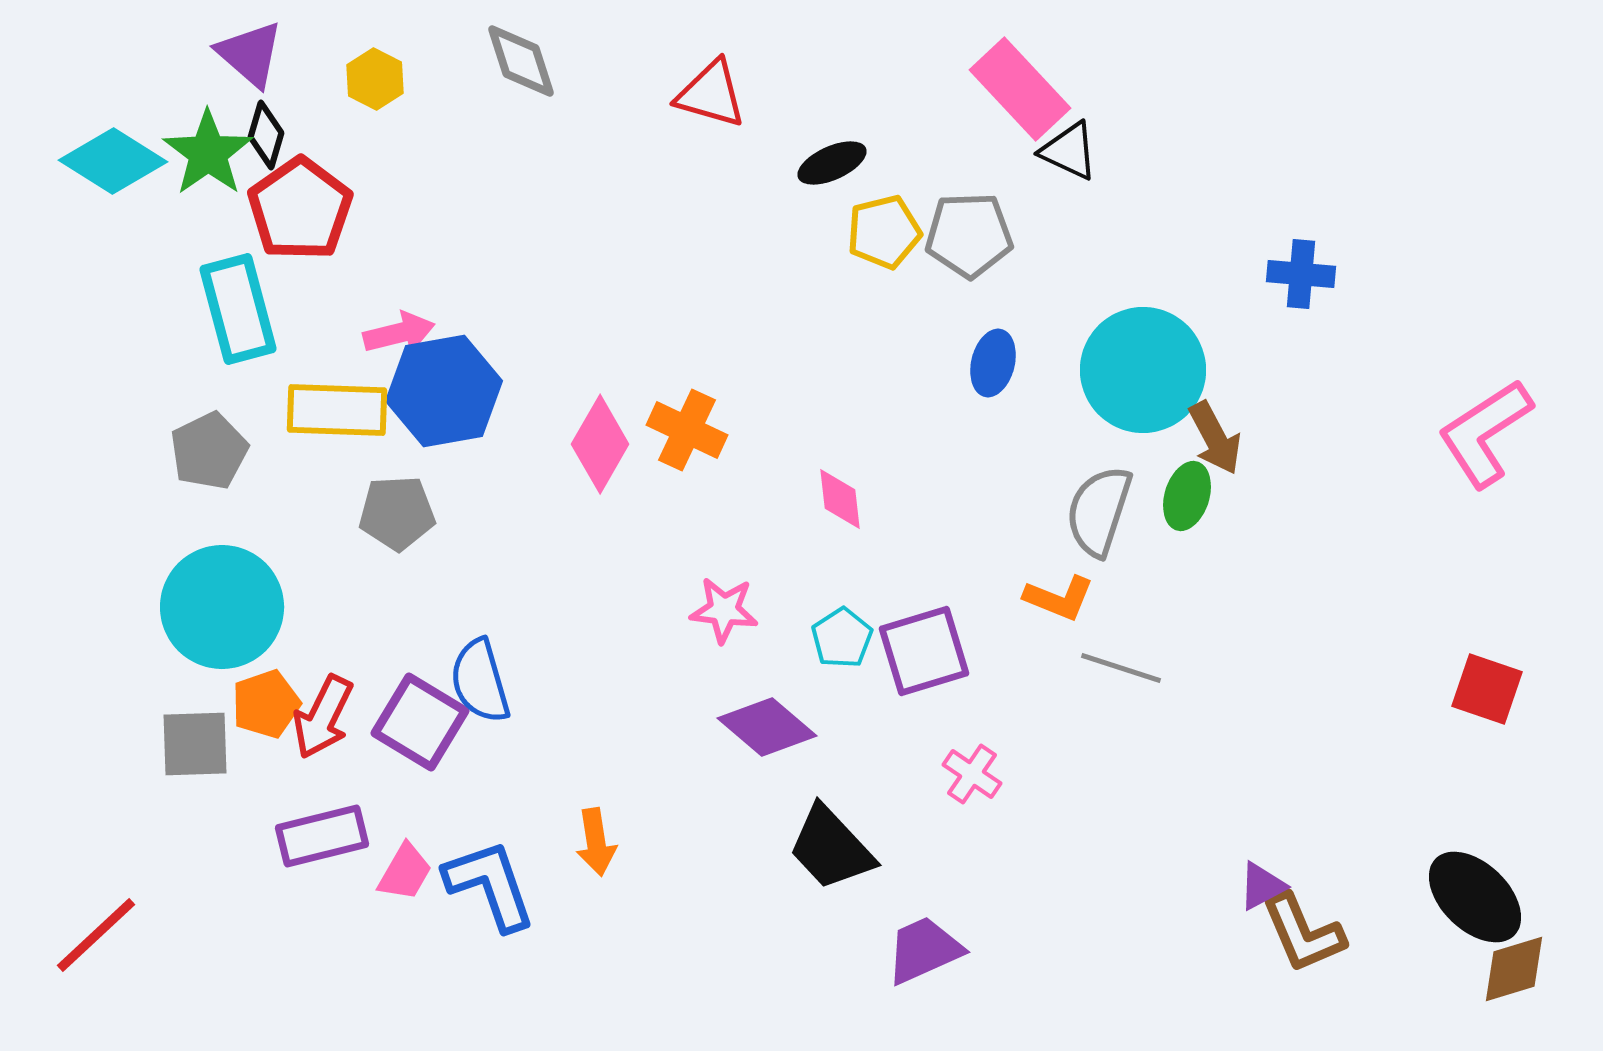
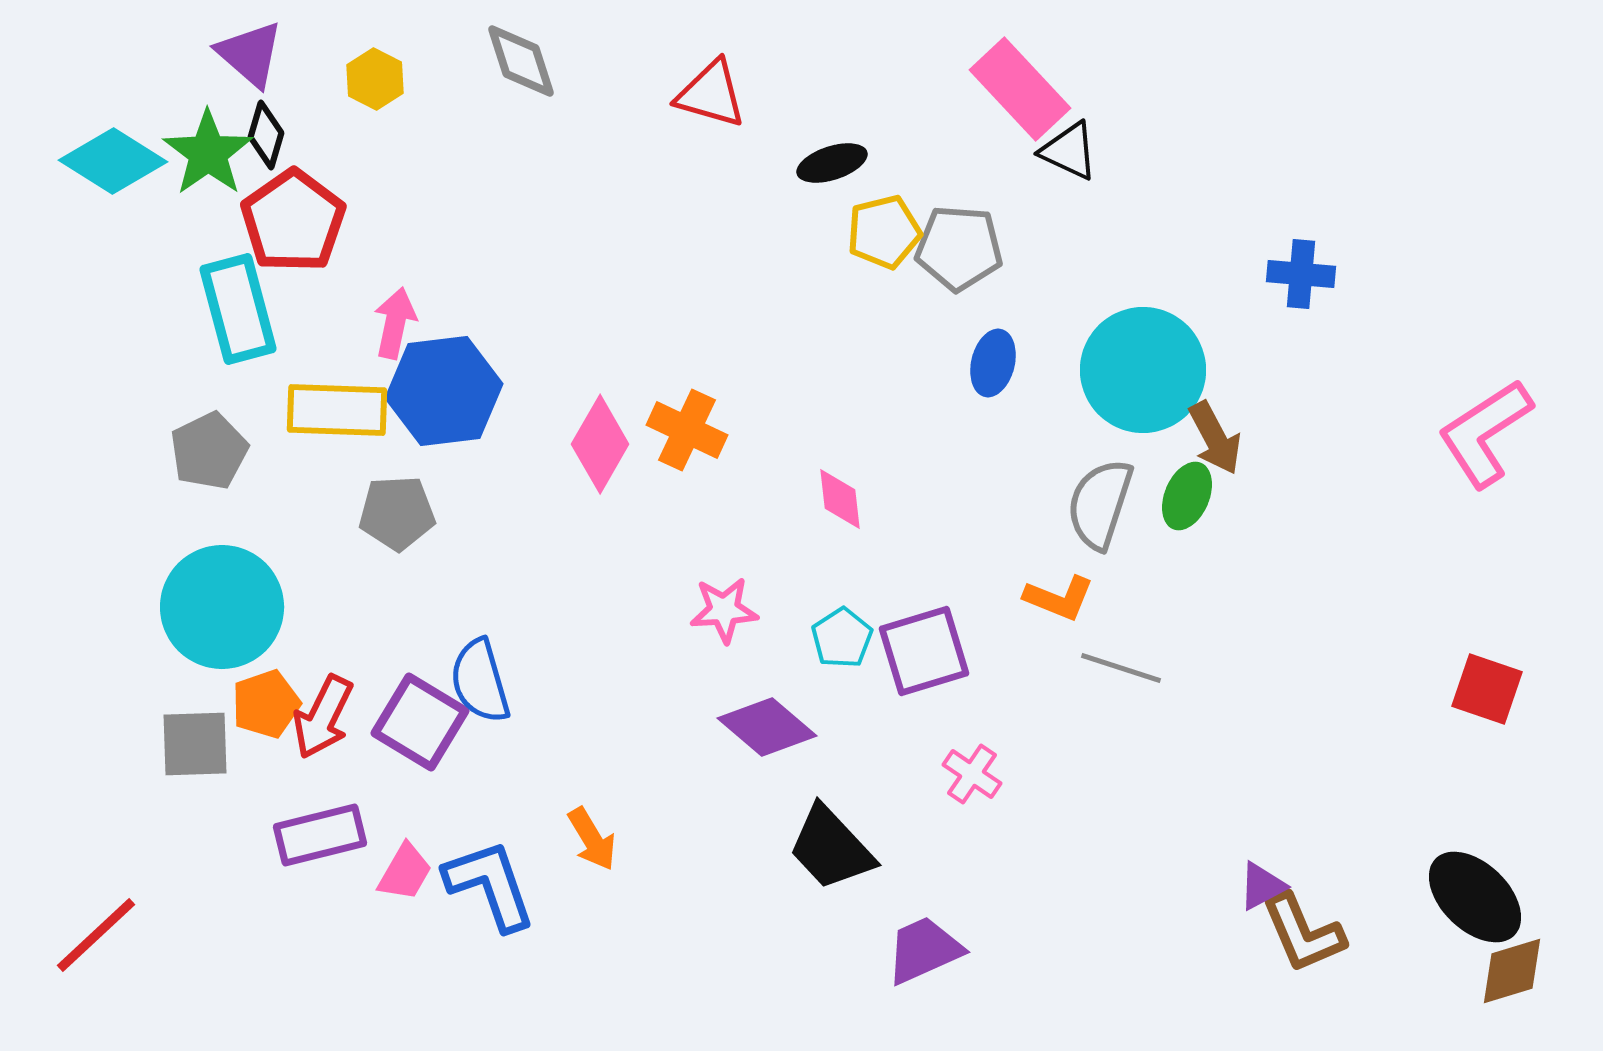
black ellipse at (832, 163): rotated 6 degrees clockwise
red pentagon at (300, 209): moved 7 px left, 12 px down
gray pentagon at (969, 235): moved 10 px left, 13 px down; rotated 6 degrees clockwise
pink arrow at (399, 333): moved 4 px left, 10 px up; rotated 64 degrees counterclockwise
blue hexagon at (444, 391): rotated 3 degrees clockwise
green ellipse at (1187, 496): rotated 6 degrees clockwise
gray semicircle at (1099, 511): moved 1 px right, 7 px up
pink star at (724, 610): rotated 10 degrees counterclockwise
purple rectangle at (322, 836): moved 2 px left, 1 px up
orange arrow at (596, 842): moved 4 px left, 3 px up; rotated 22 degrees counterclockwise
brown diamond at (1514, 969): moved 2 px left, 2 px down
